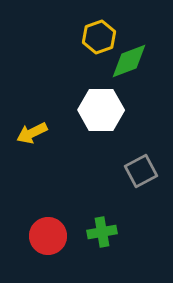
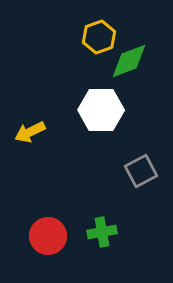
yellow arrow: moved 2 px left, 1 px up
